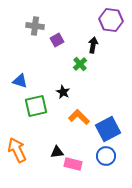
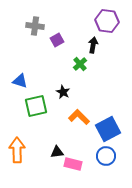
purple hexagon: moved 4 px left, 1 px down
orange arrow: rotated 25 degrees clockwise
